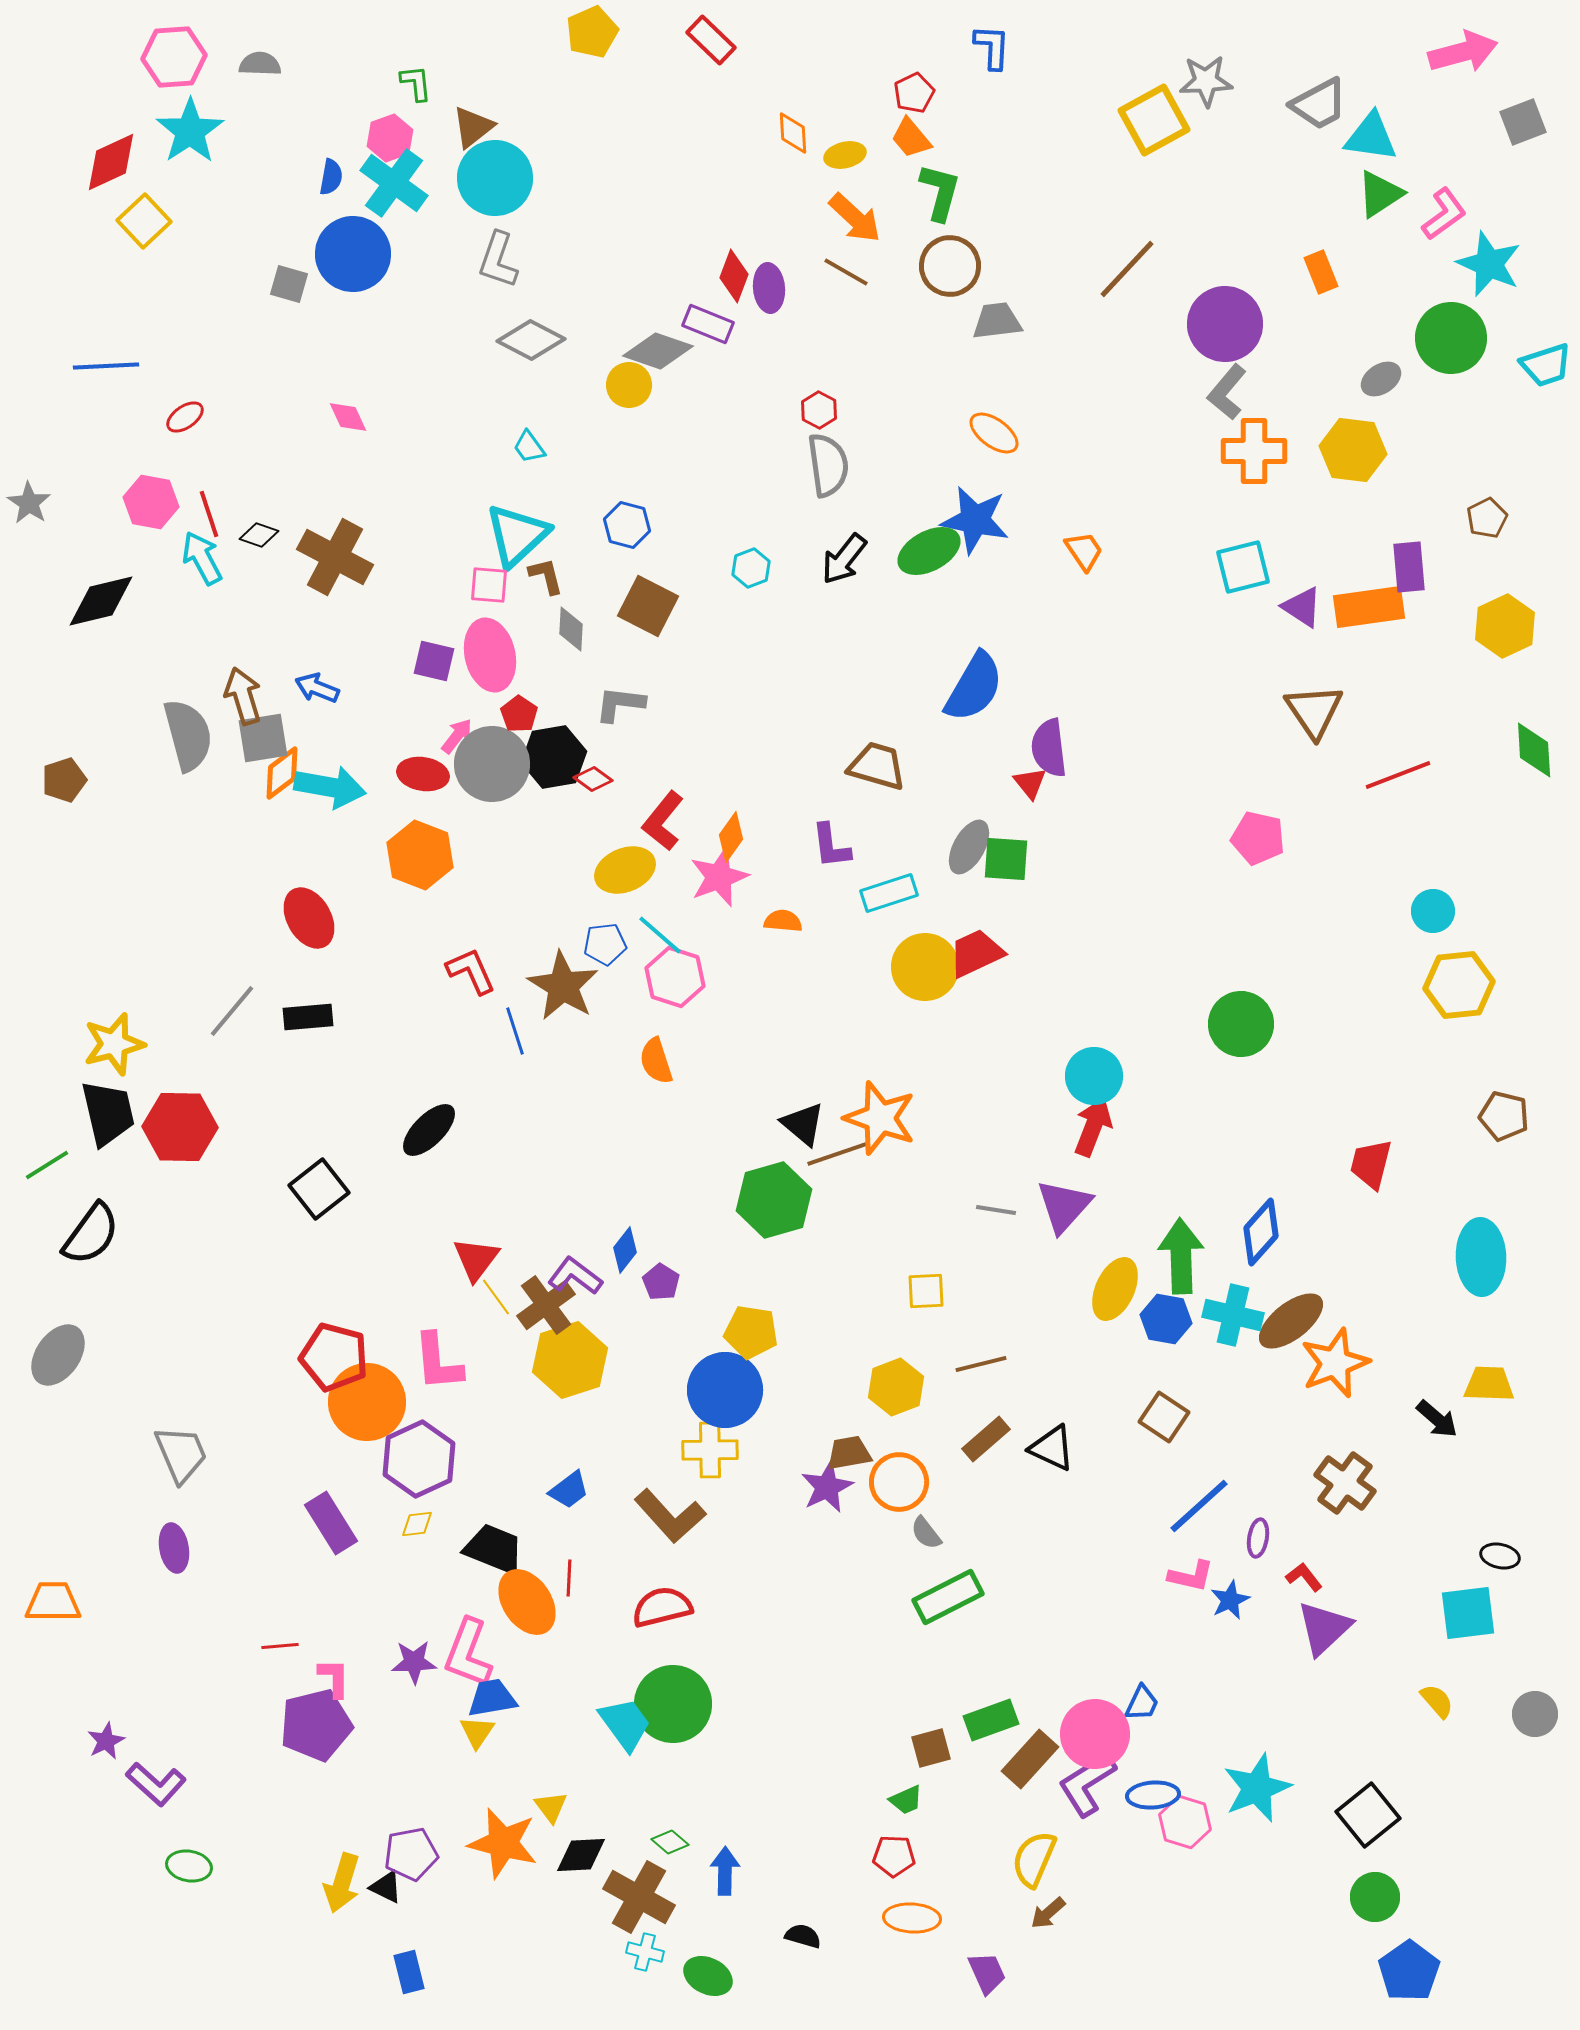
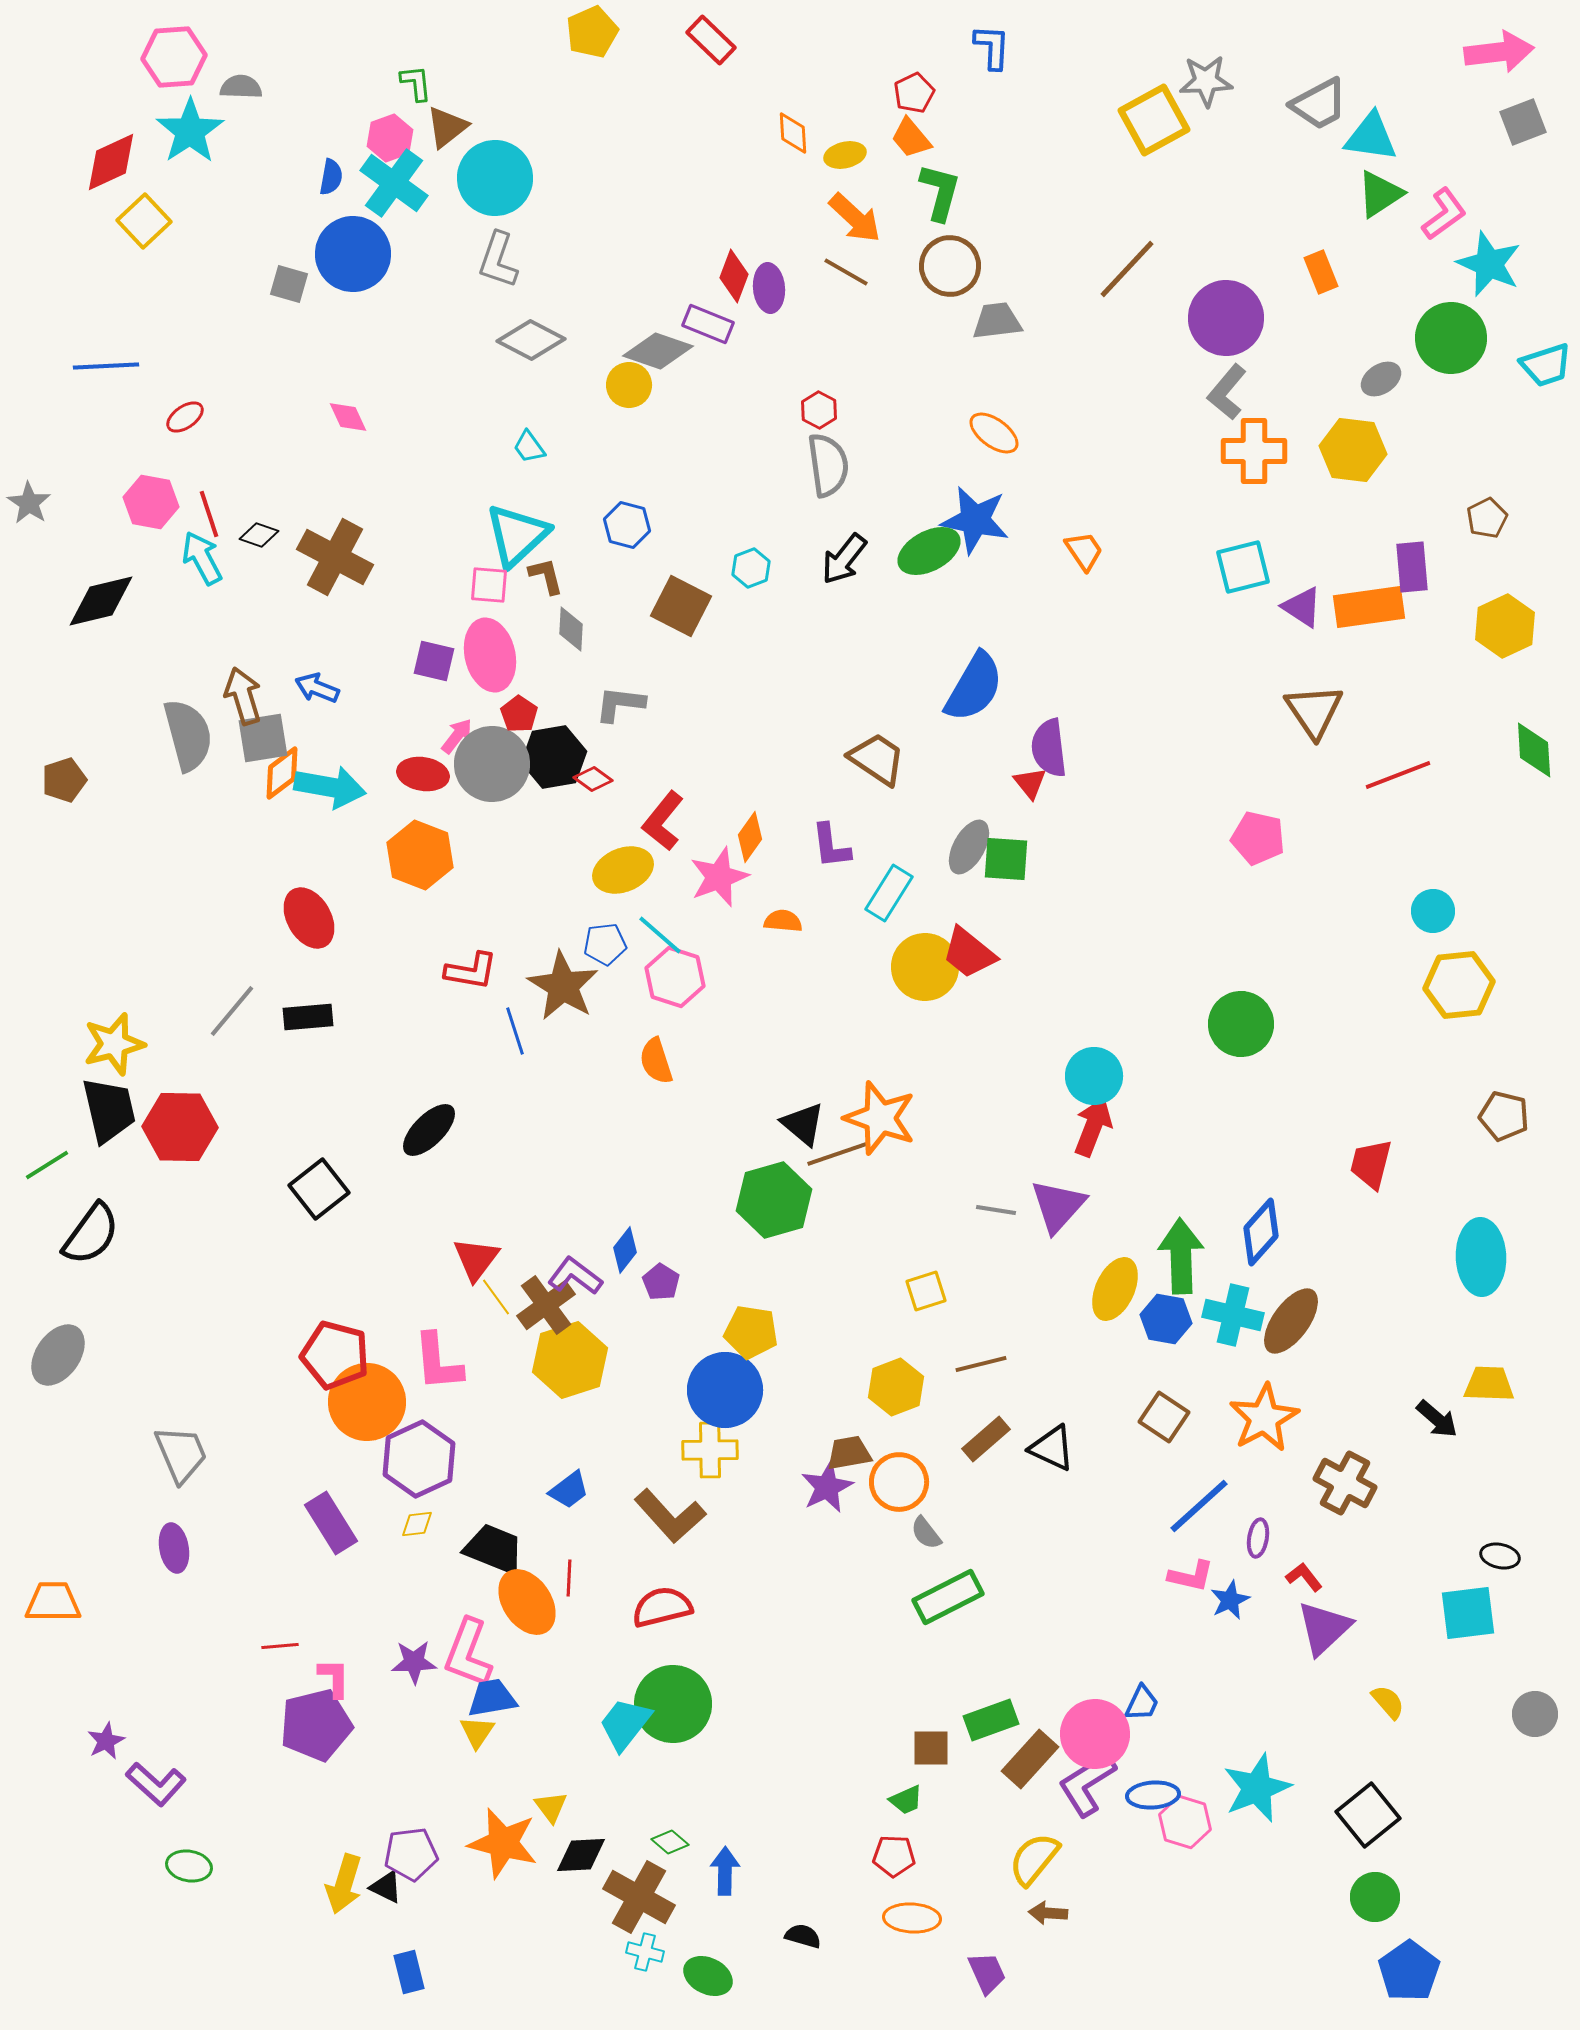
pink arrow at (1463, 52): moved 36 px right; rotated 8 degrees clockwise
gray semicircle at (260, 64): moved 19 px left, 23 px down
brown triangle at (473, 127): moved 26 px left
purple circle at (1225, 324): moved 1 px right, 6 px up
purple rectangle at (1409, 567): moved 3 px right
brown square at (648, 606): moved 33 px right
brown trapezoid at (877, 766): moved 7 px up; rotated 18 degrees clockwise
orange diamond at (731, 837): moved 19 px right
yellow ellipse at (625, 870): moved 2 px left
cyan rectangle at (889, 893): rotated 40 degrees counterclockwise
red trapezoid at (976, 953): moved 7 px left; rotated 116 degrees counterclockwise
red L-shape at (471, 971): rotated 124 degrees clockwise
black trapezoid at (108, 1113): moved 1 px right, 3 px up
purple triangle at (1064, 1206): moved 6 px left
yellow square at (926, 1291): rotated 15 degrees counterclockwise
brown ellipse at (1291, 1321): rotated 16 degrees counterclockwise
red pentagon at (334, 1357): moved 1 px right, 2 px up
orange star at (1335, 1363): moved 71 px left, 55 px down; rotated 8 degrees counterclockwise
brown cross at (1345, 1483): rotated 8 degrees counterclockwise
yellow semicircle at (1437, 1701): moved 49 px left, 1 px down
cyan trapezoid at (625, 1724): rotated 106 degrees counterclockwise
brown square at (931, 1748): rotated 15 degrees clockwise
purple pentagon at (411, 1854): rotated 4 degrees clockwise
yellow semicircle at (1034, 1859): rotated 16 degrees clockwise
yellow arrow at (342, 1883): moved 2 px right, 1 px down
brown arrow at (1048, 1913): rotated 45 degrees clockwise
